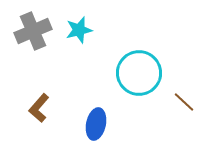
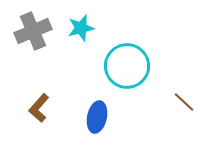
cyan star: moved 2 px right, 2 px up
cyan circle: moved 12 px left, 7 px up
blue ellipse: moved 1 px right, 7 px up
